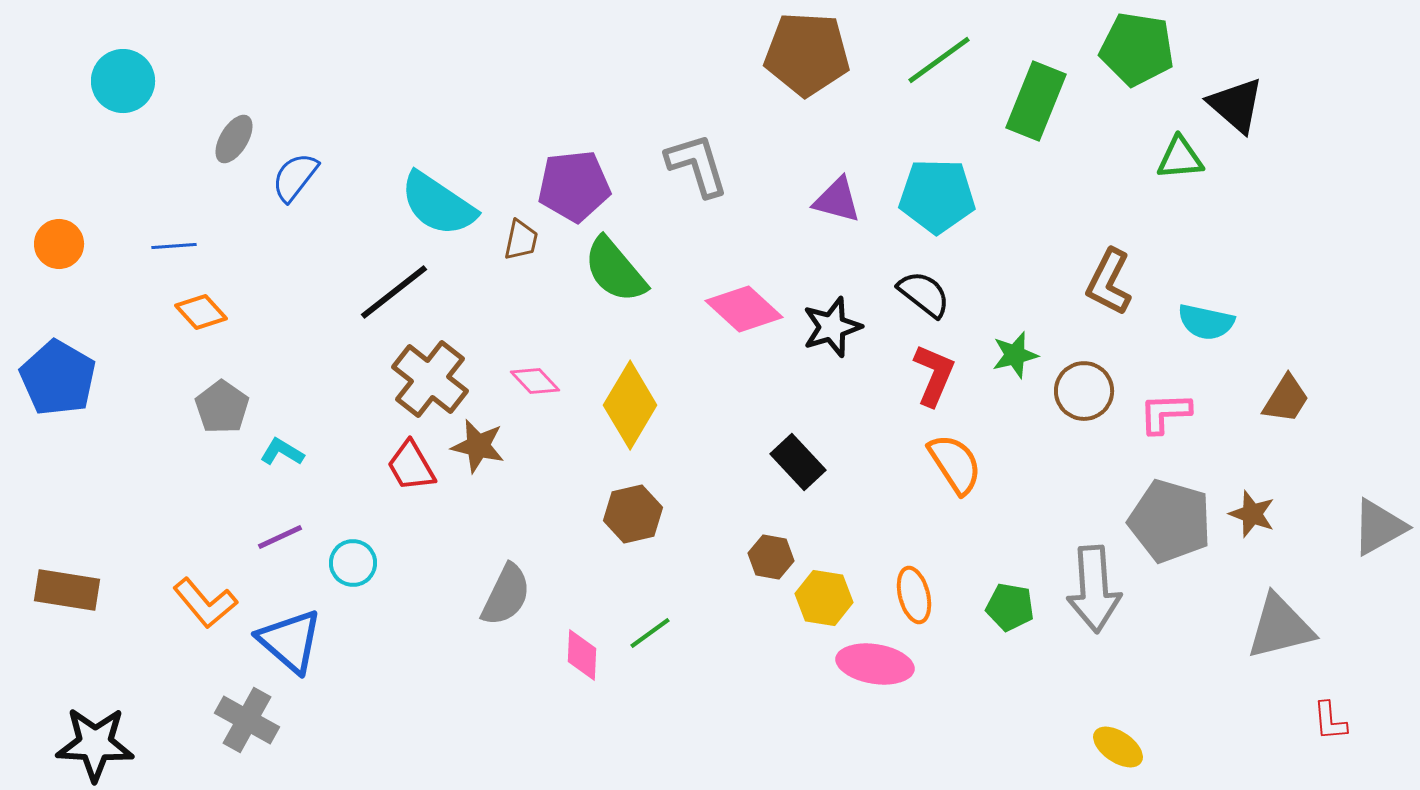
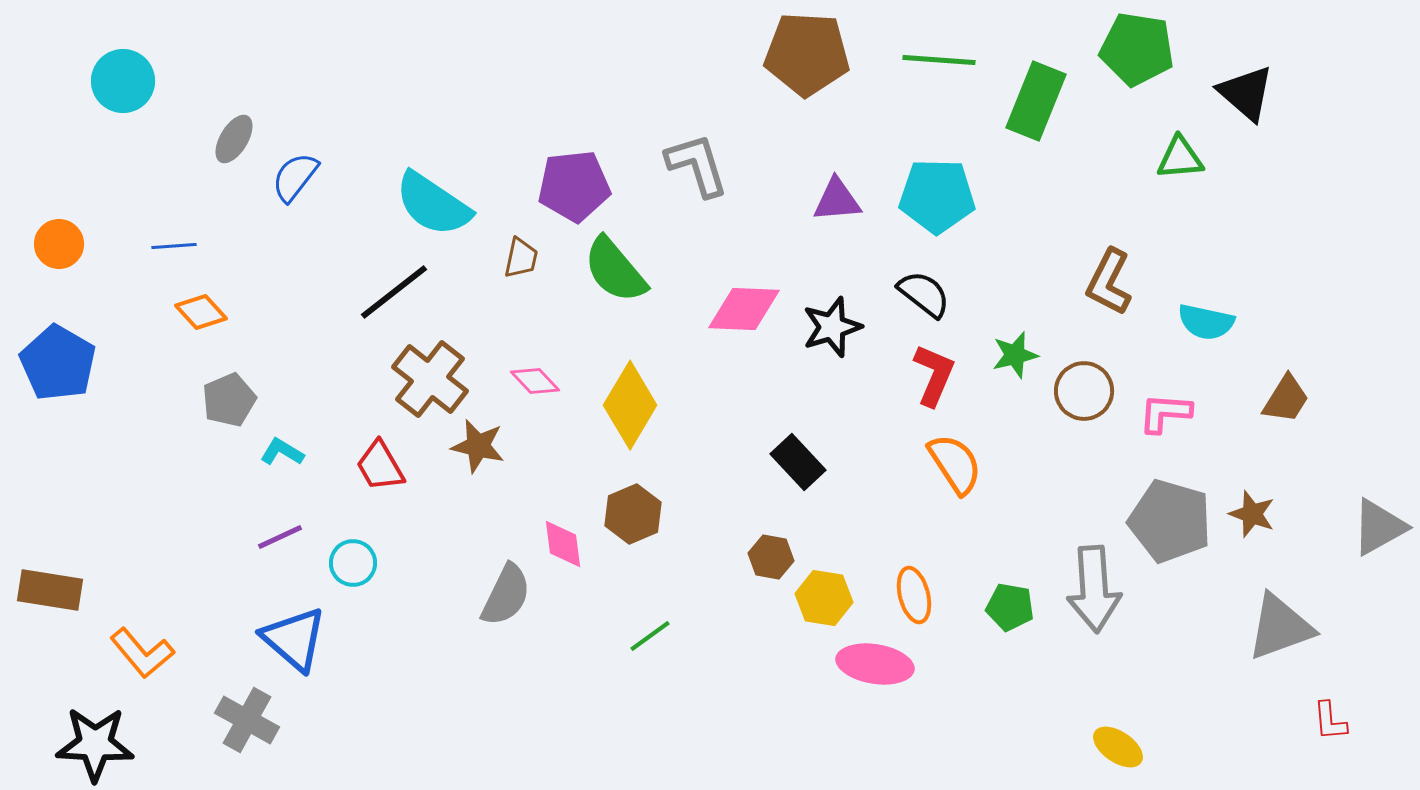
green line at (939, 60): rotated 40 degrees clockwise
black triangle at (1236, 105): moved 10 px right, 12 px up
purple triangle at (837, 200): rotated 20 degrees counterclockwise
cyan semicircle at (438, 204): moved 5 px left
brown trapezoid at (521, 240): moved 18 px down
pink diamond at (744, 309): rotated 40 degrees counterclockwise
blue pentagon at (58, 378): moved 15 px up
gray pentagon at (222, 407): moved 7 px right, 7 px up; rotated 14 degrees clockwise
pink L-shape at (1165, 413): rotated 6 degrees clockwise
red trapezoid at (411, 466): moved 31 px left
brown hexagon at (633, 514): rotated 10 degrees counterclockwise
brown rectangle at (67, 590): moved 17 px left
orange L-shape at (205, 603): moved 63 px left, 50 px down
gray triangle at (1280, 627): rotated 6 degrees counterclockwise
green line at (650, 633): moved 3 px down
blue triangle at (290, 641): moved 4 px right, 2 px up
pink diamond at (582, 655): moved 19 px left, 111 px up; rotated 10 degrees counterclockwise
